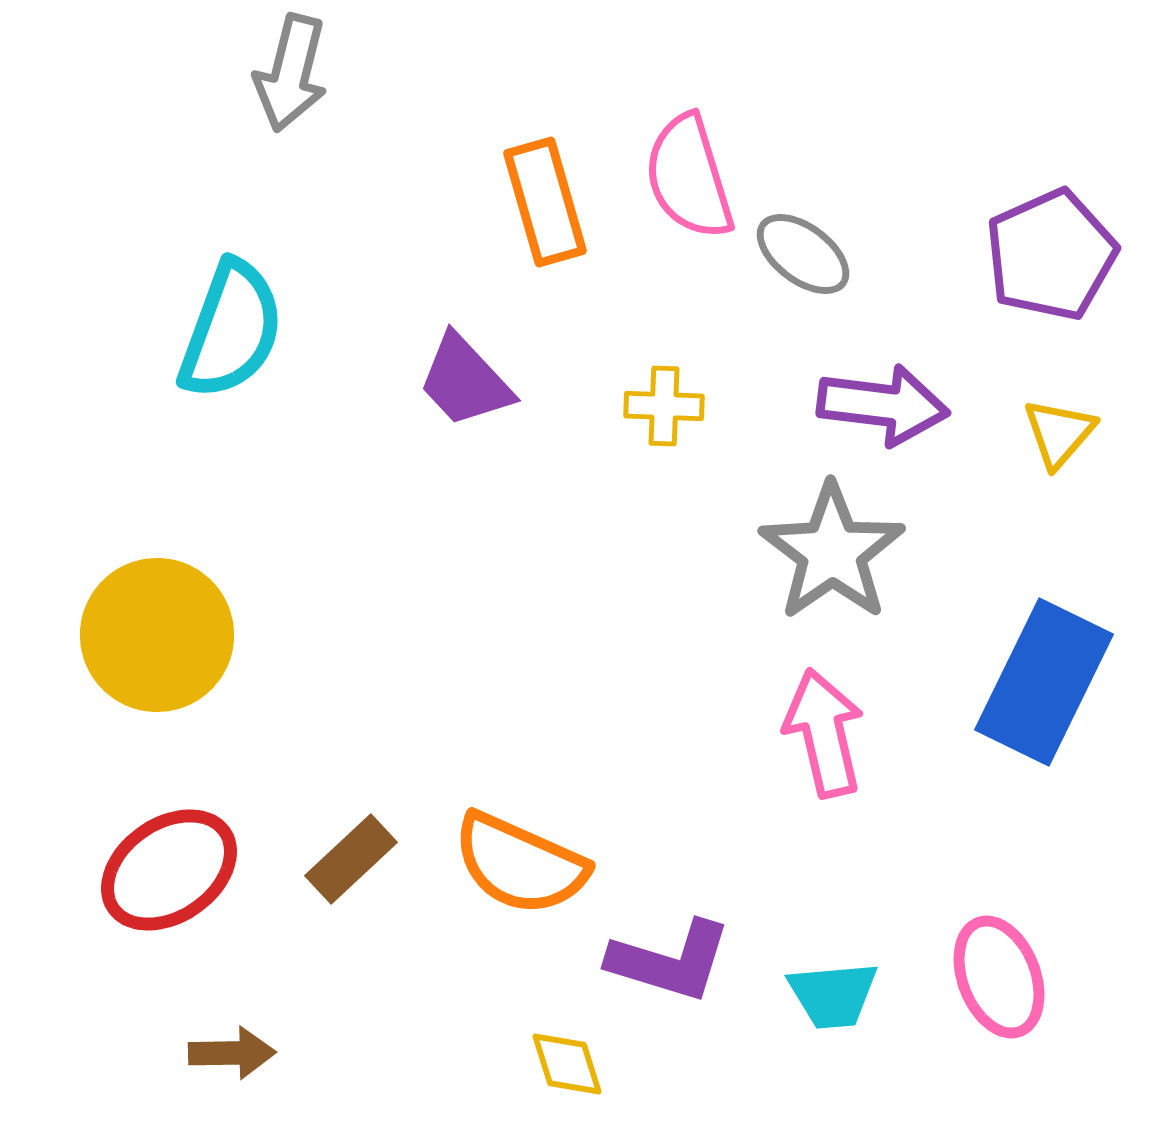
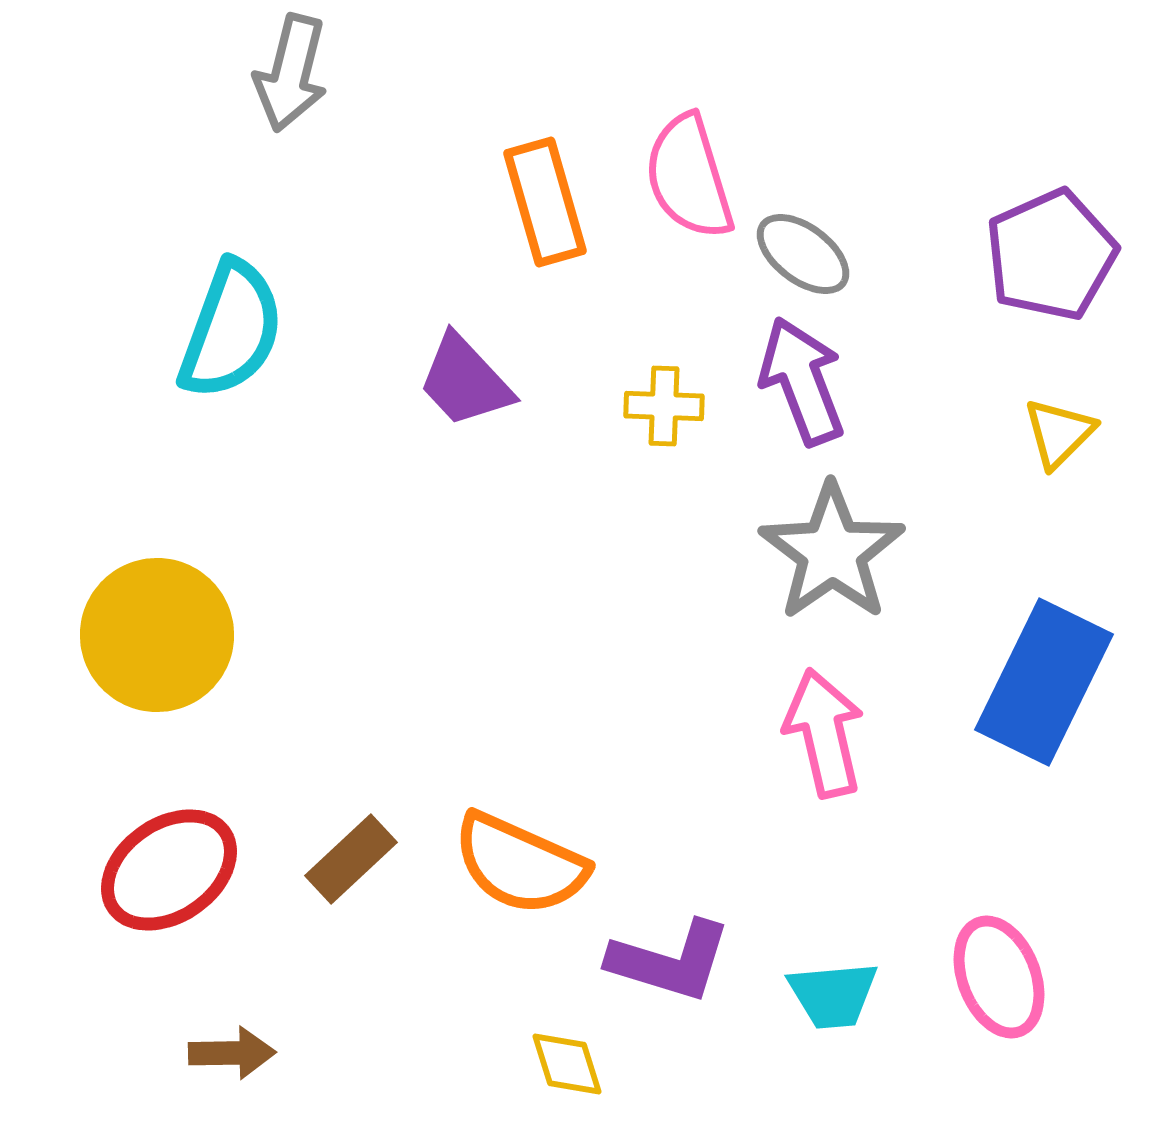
purple arrow: moved 81 px left, 24 px up; rotated 118 degrees counterclockwise
yellow triangle: rotated 4 degrees clockwise
